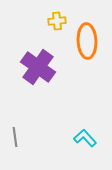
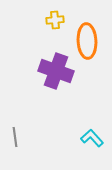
yellow cross: moved 2 px left, 1 px up
purple cross: moved 18 px right, 4 px down; rotated 16 degrees counterclockwise
cyan L-shape: moved 7 px right
